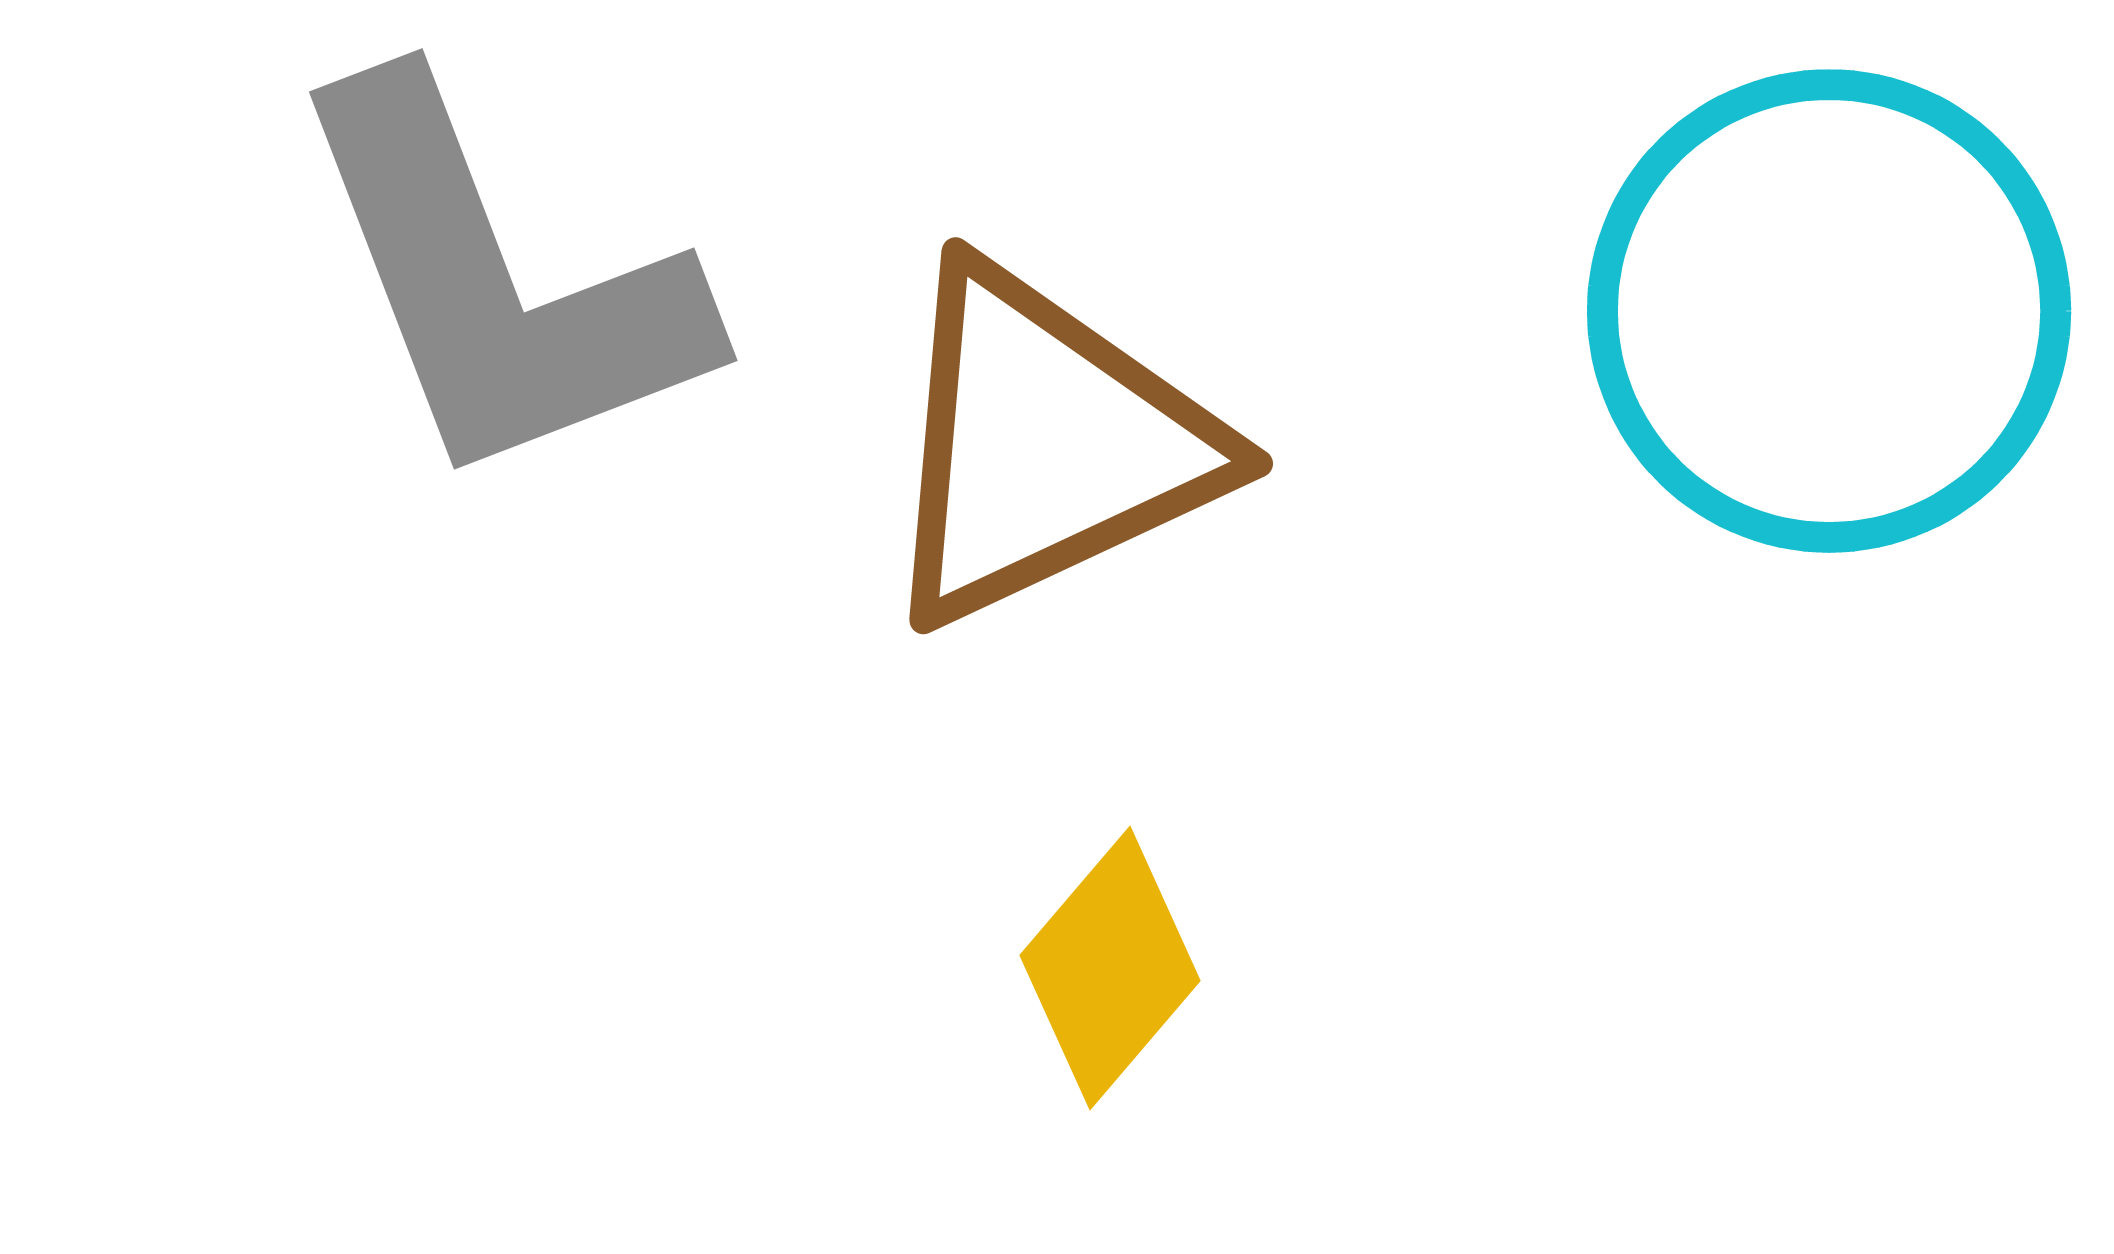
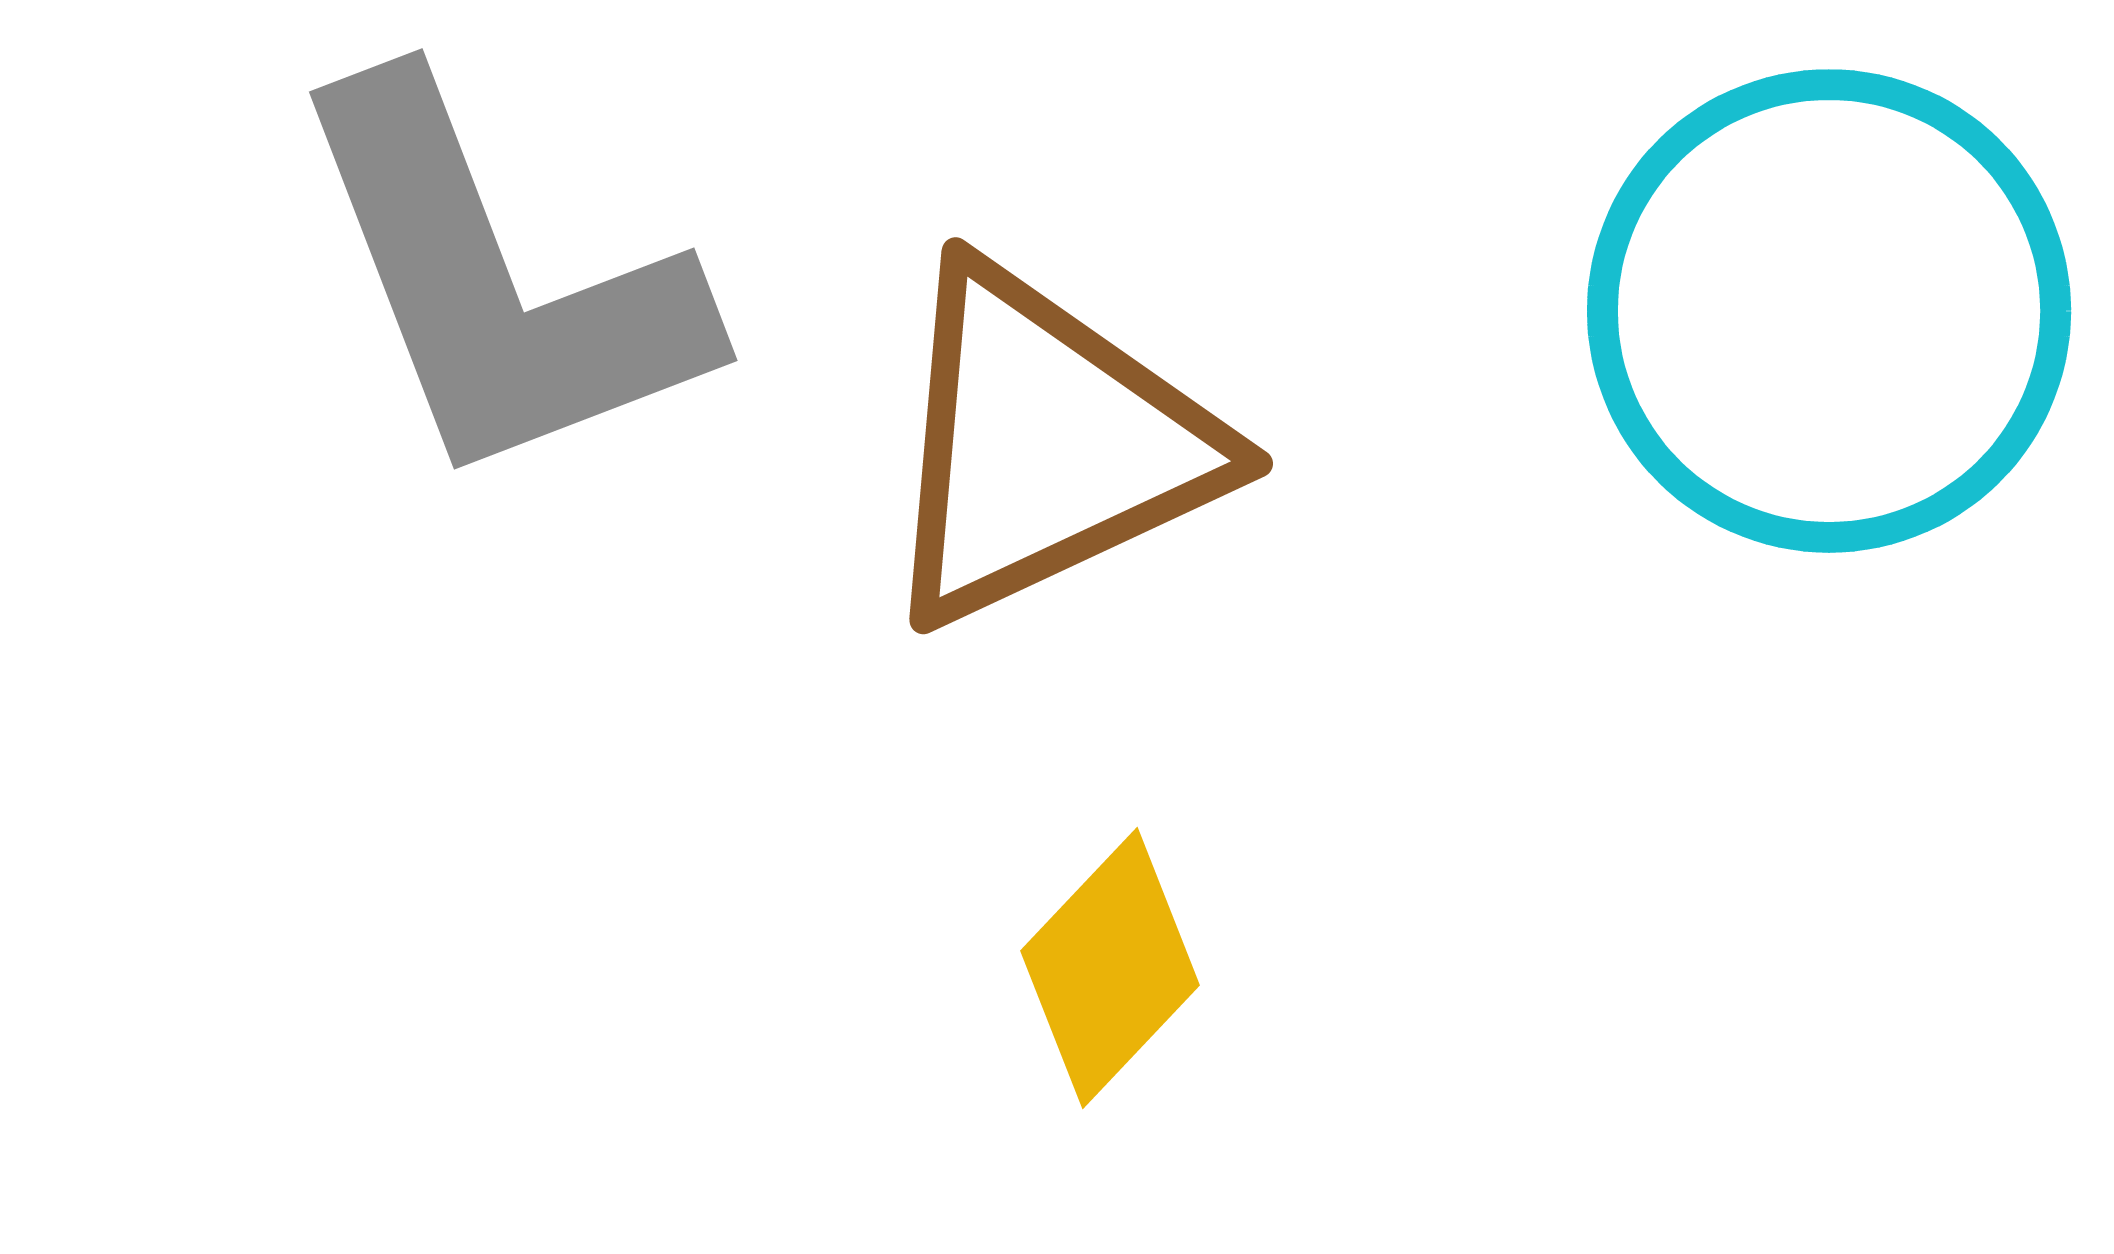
yellow diamond: rotated 3 degrees clockwise
